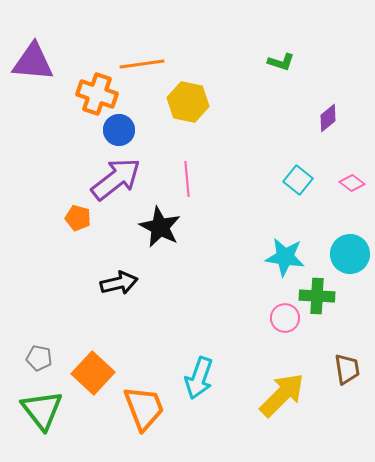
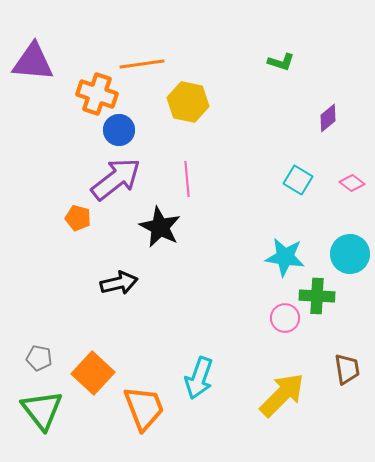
cyan square: rotated 8 degrees counterclockwise
